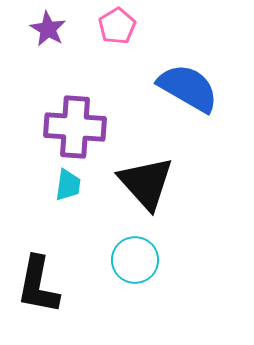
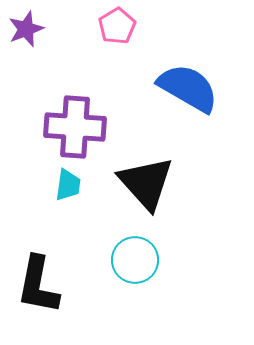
purple star: moved 22 px left; rotated 21 degrees clockwise
